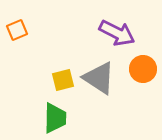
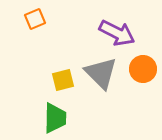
orange square: moved 18 px right, 11 px up
gray triangle: moved 2 px right, 5 px up; rotated 12 degrees clockwise
